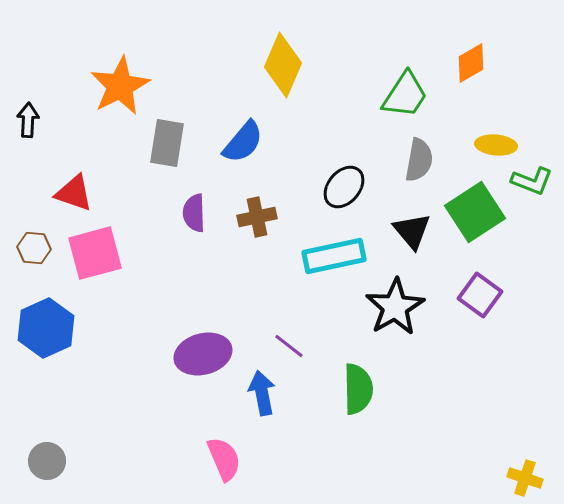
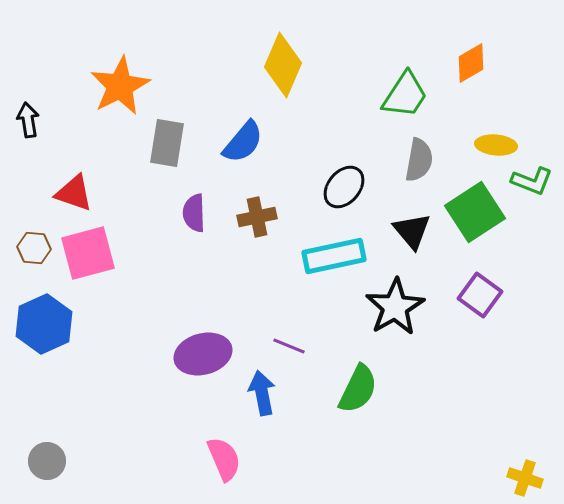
black arrow: rotated 12 degrees counterclockwise
pink square: moved 7 px left
blue hexagon: moved 2 px left, 4 px up
purple line: rotated 16 degrees counterclockwise
green semicircle: rotated 27 degrees clockwise
